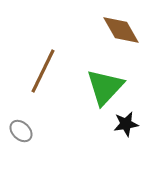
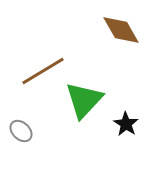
brown line: rotated 33 degrees clockwise
green triangle: moved 21 px left, 13 px down
black star: rotated 30 degrees counterclockwise
